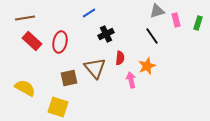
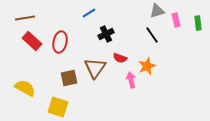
green rectangle: rotated 24 degrees counterclockwise
black line: moved 1 px up
red semicircle: rotated 104 degrees clockwise
brown triangle: rotated 15 degrees clockwise
